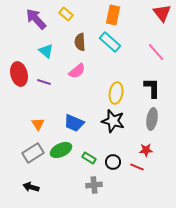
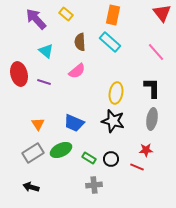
black circle: moved 2 px left, 3 px up
